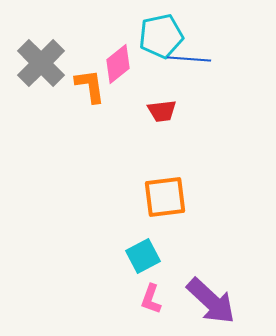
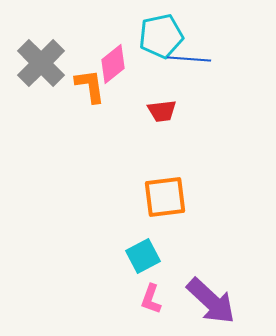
pink diamond: moved 5 px left
